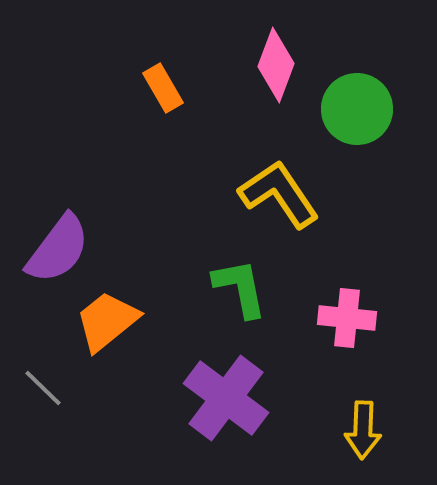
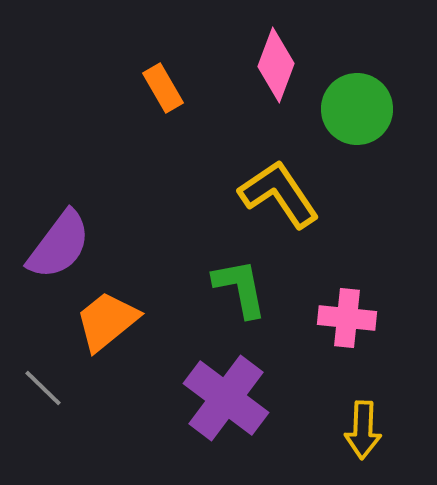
purple semicircle: moved 1 px right, 4 px up
